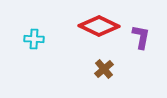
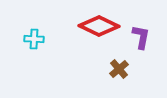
brown cross: moved 15 px right
